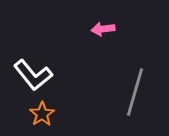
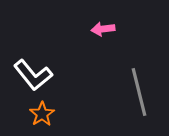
gray line: moved 4 px right; rotated 30 degrees counterclockwise
